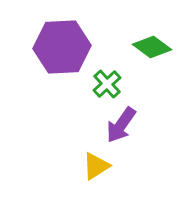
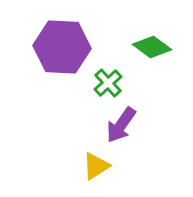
purple hexagon: rotated 6 degrees clockwise
green cross: moved 1 px right, 1 px up
